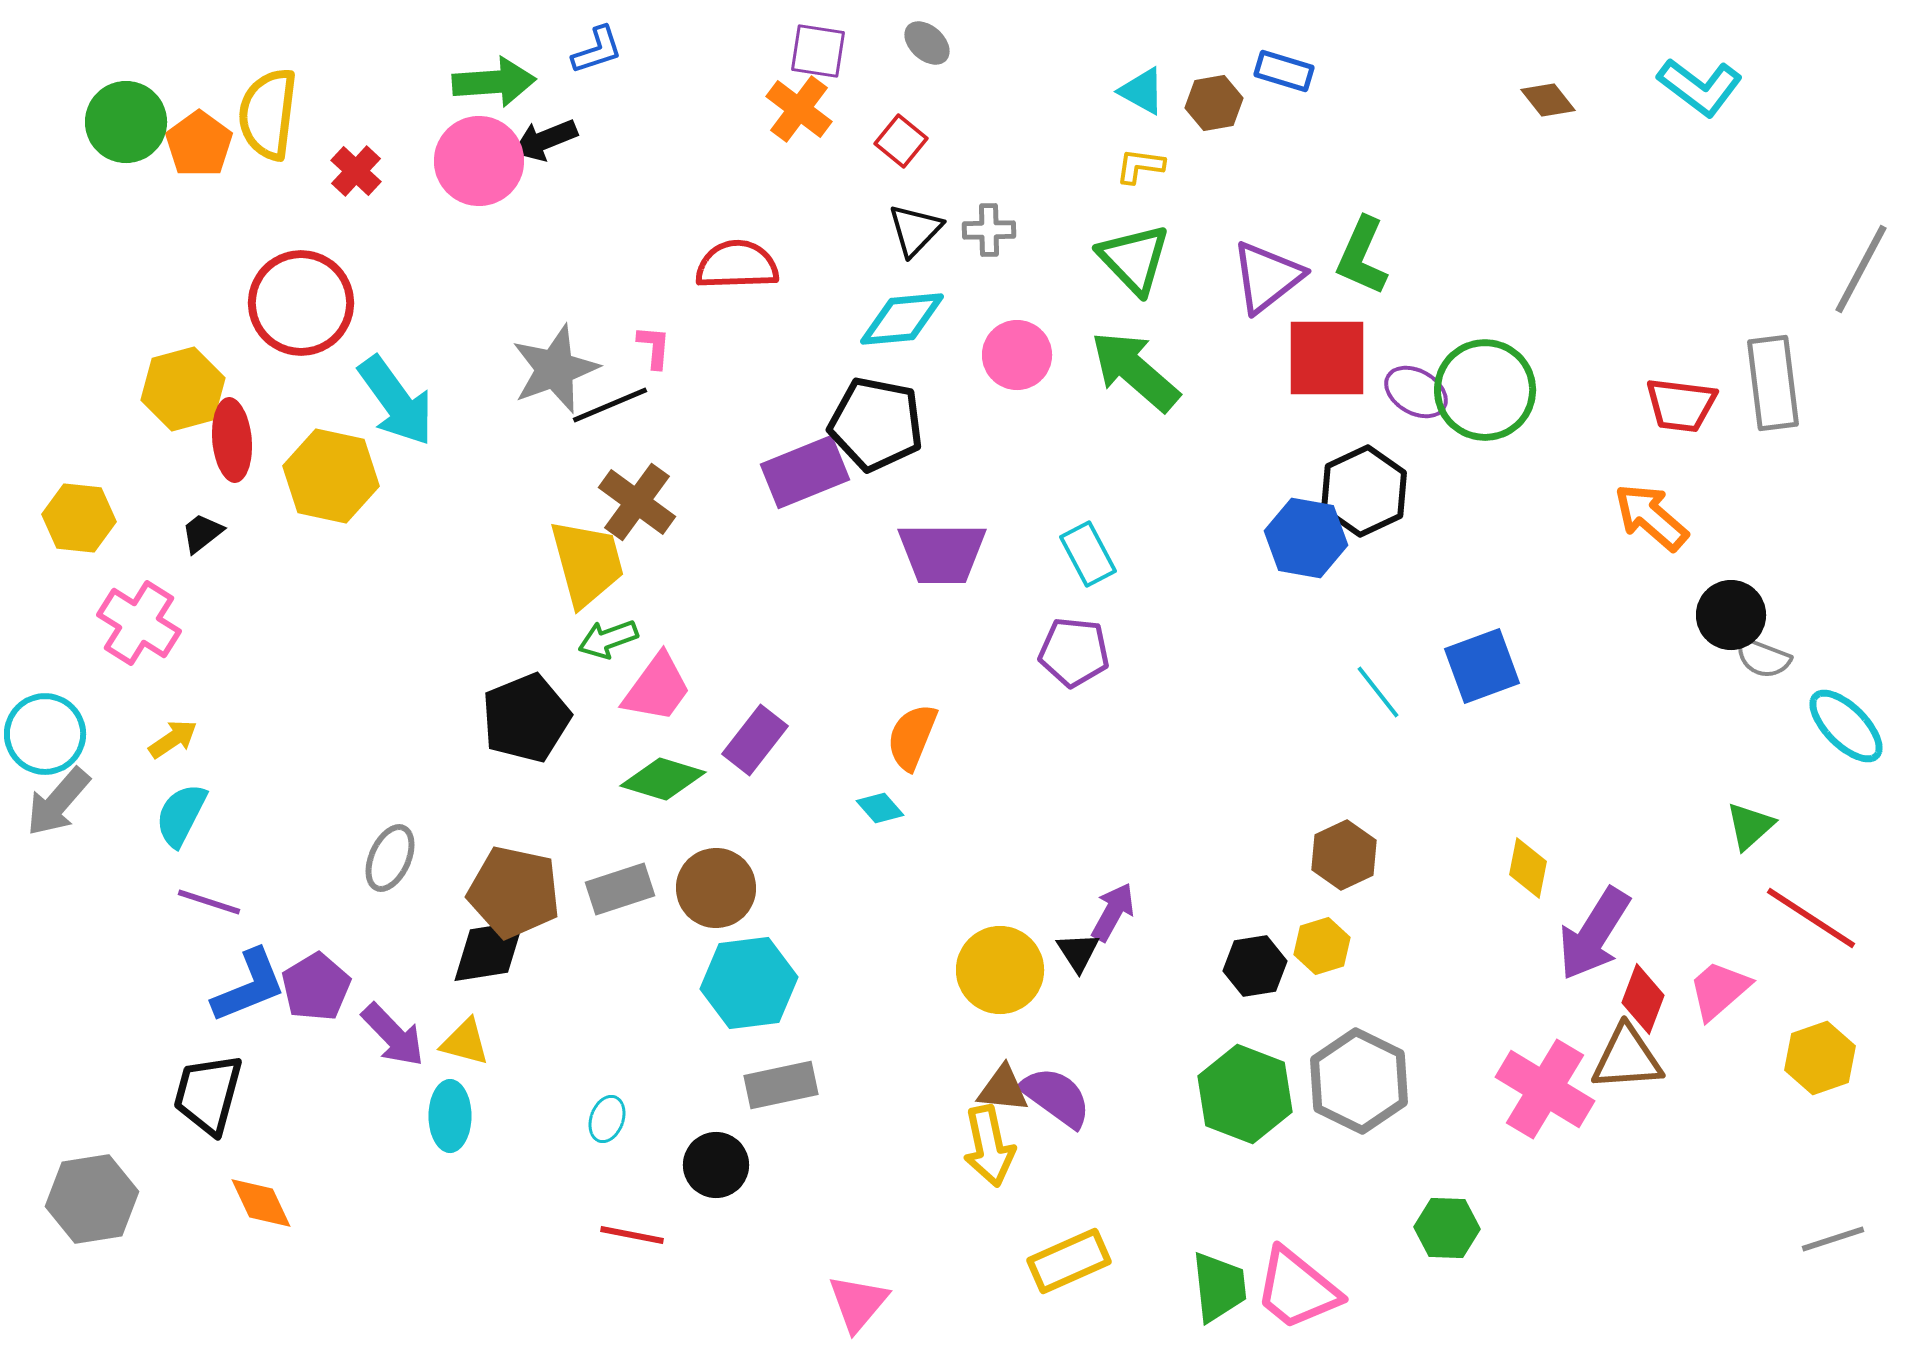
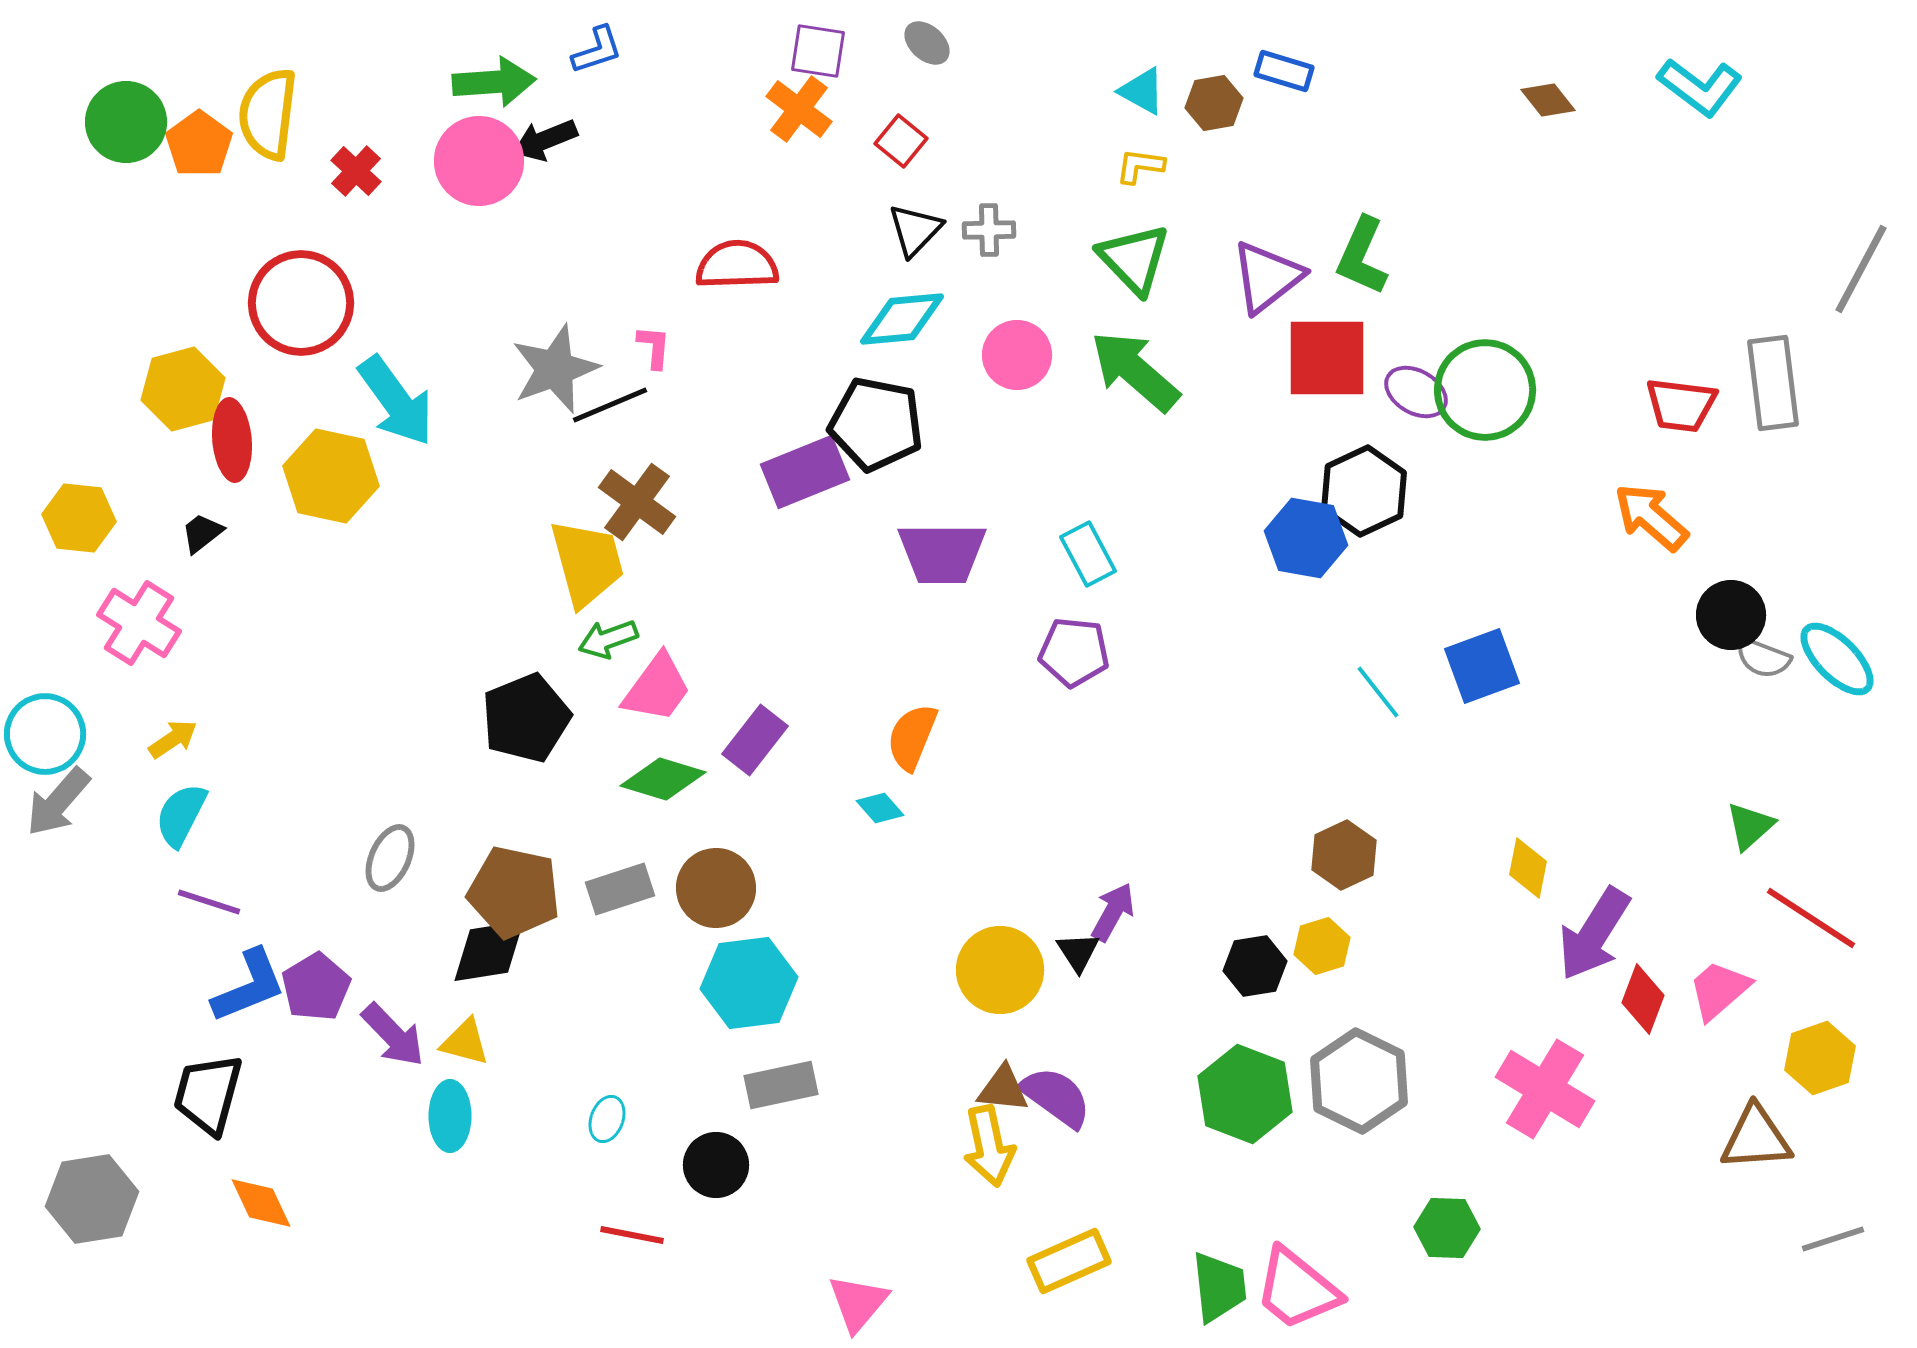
cyan ellipse at (1846, 726): moved 9 px left, 67 px up
brown triangle at (1627, 1058): moved 129 px right, 80 px down
